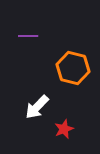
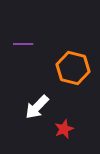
purple line: moved 5 px left, 8 px down
